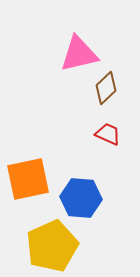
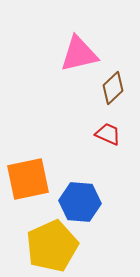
brown diamond: moved 7 px right
blue hexagon: moved 1 px left, 4 px down
